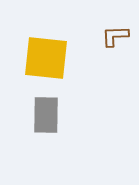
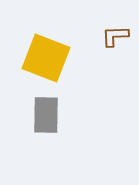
yellow square: rotated 15 degrees clockwise
